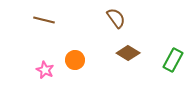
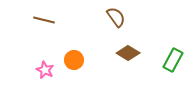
brown semicircle: moved 1 px up
orange circle: moved 1 px left
